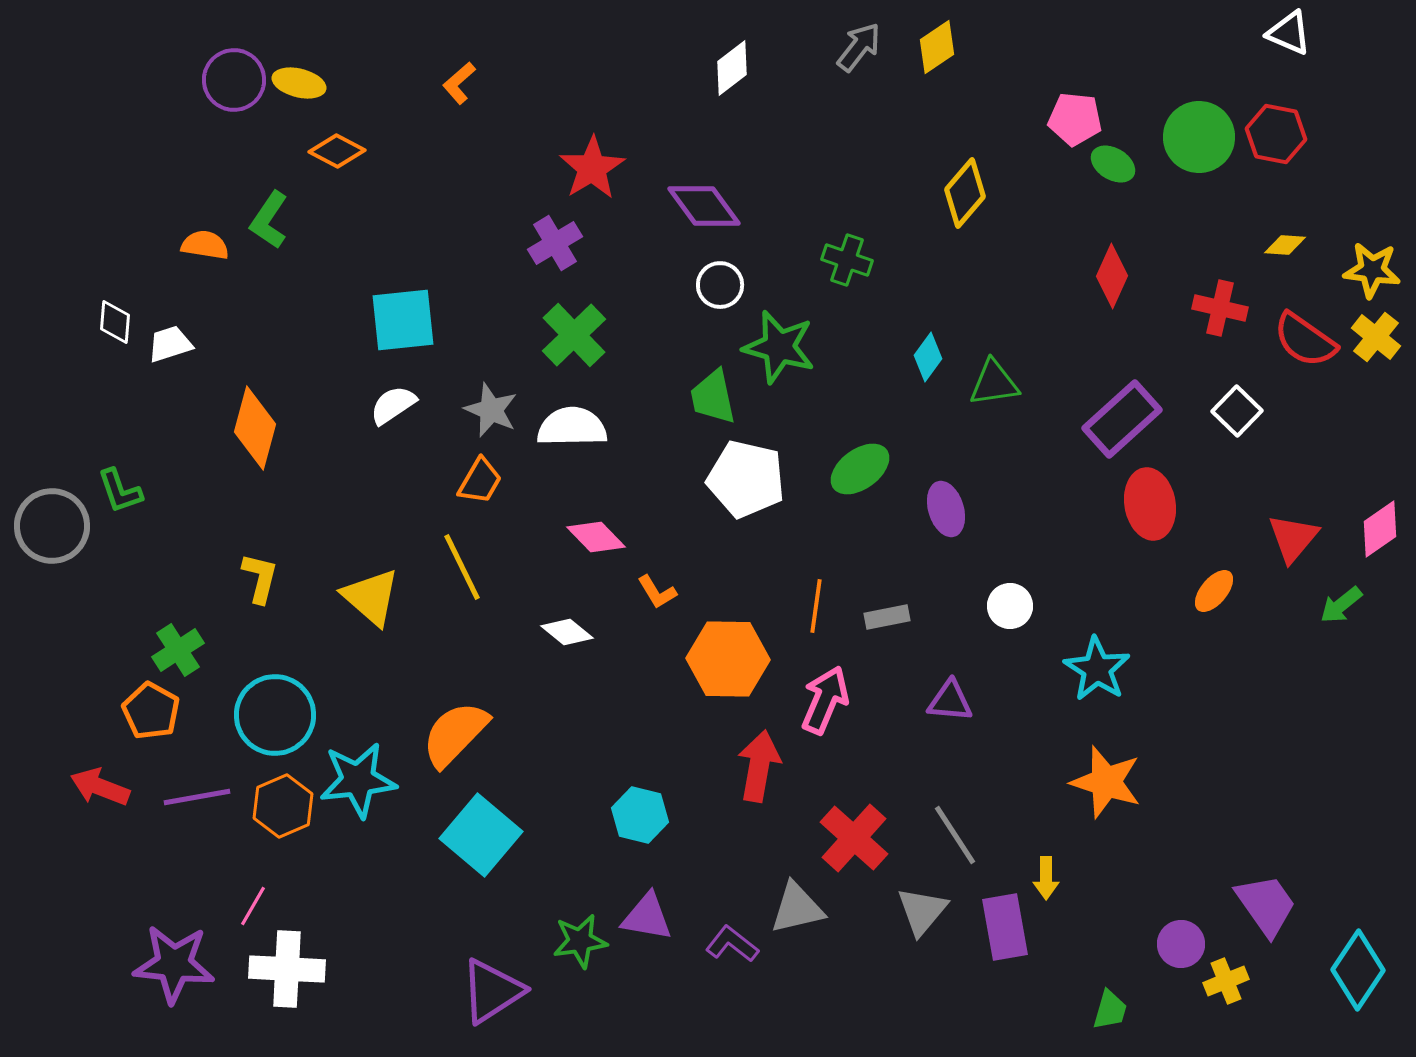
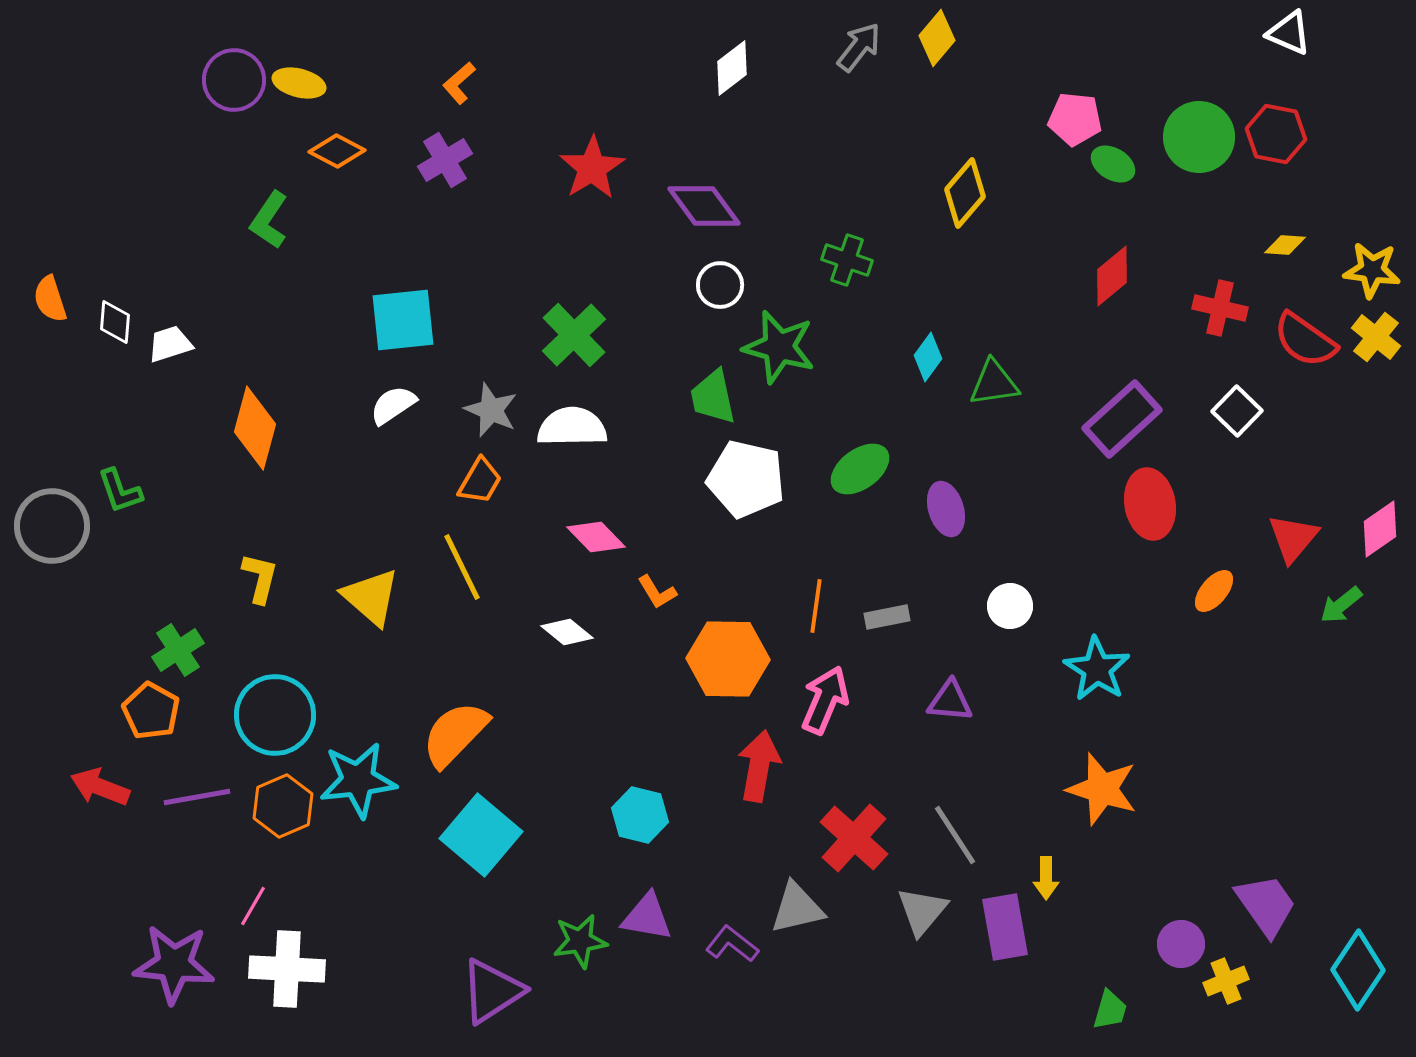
yellow diamond at (937, 47): moved 9 px up; rotated 16 degrees counterclockwise
purple cross at (555, 243): moved 110 px left, 83 px up
orange semicircle at (205, 245): moved 155 px left, 54 px down; rotated 117 degrees counterclockwise
red diamond at (1112, 276): rotated 26 degrees clockwise
orange star at (1106, 782): moved 4 px left, 7 px down
